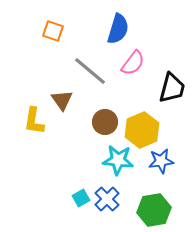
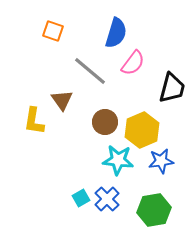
blue semicircle: moved 2 px left, 4 px down
